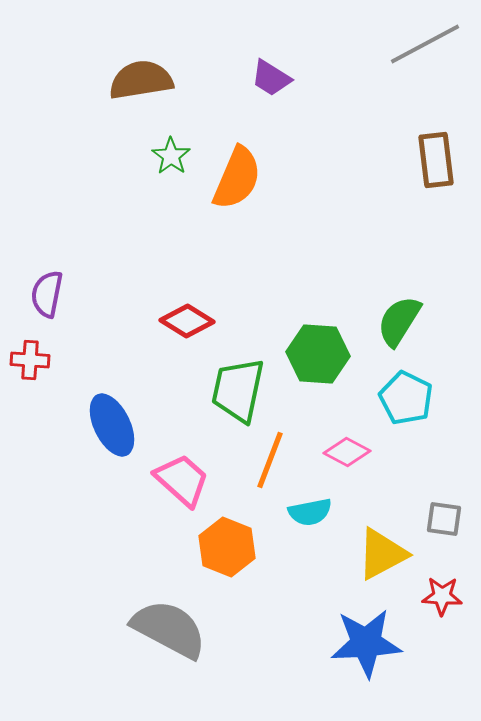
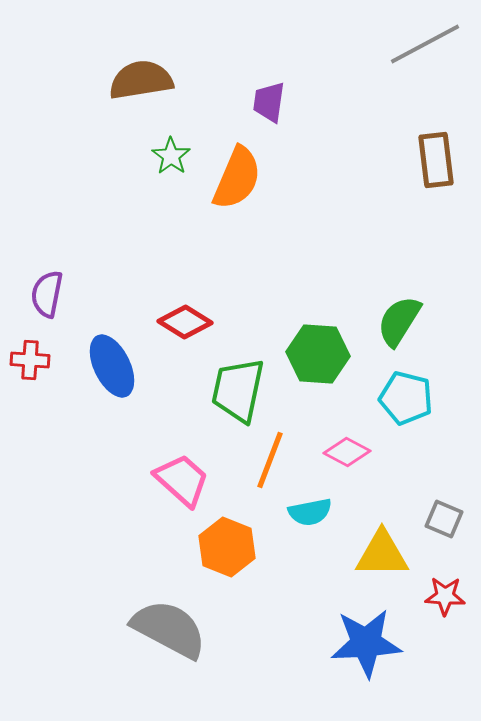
purple trapezoid: moved 2 px left, 24 px down; rotated 66 degrees clockwise
red diamond: moved 2 px left, 1 px down
cyan pentagon: rotated 12 degrees counterclockwise
blue ellipse: moved 59 px up
gray square: rotated 15 degrees clockwise
yellow triangle: rotated 28 degrees clockwise
red star: moved 3 px right
